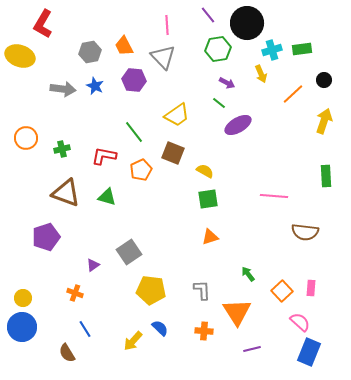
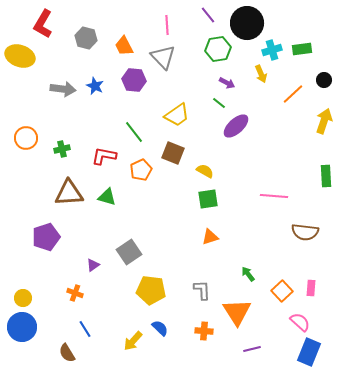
gray hexagon at (90, 52): moved 4 px left, 14 px up; rotated 25 degrees clockwise
purple ellipse at (238, 125): moved 2 px left, 1 px down; rotated 12 degrees counterclockwise
brown triangle at (66, 193): moved 3 px right; rotated 24 degrees counterclockwise
